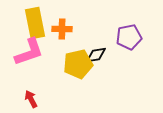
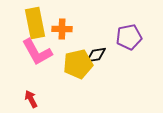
pink L-shape: moved 8 px right; rotated 80 degrees clockwise
